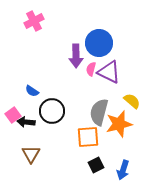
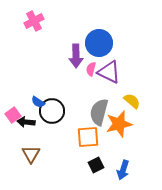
blue semicircle: moved 6 px right, 11 px down
